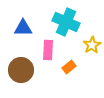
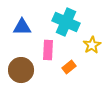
blue triangle: moved 1 px left, 1 px up
